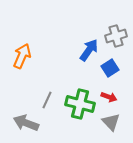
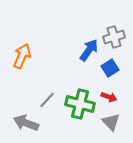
gray cross: moved 2 px left, 1 px down
gray line: rotated 18 degrees clockwise
